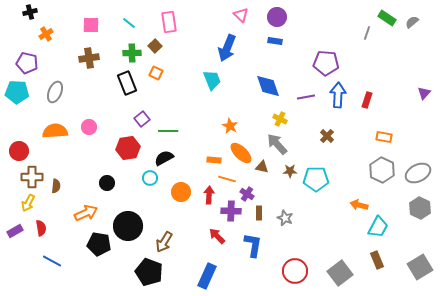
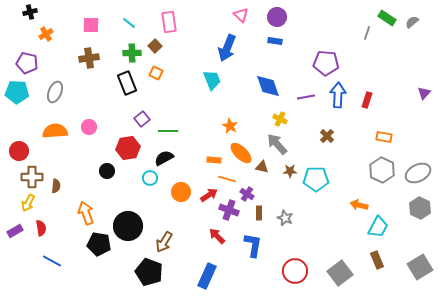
black circle at (107, 183): moved 12 px up
red arrow at (209, 195): rotated 54 degrees clockwise
purple cross at (231, 211): moved 2 px left, 1 px up; rotated 18 degrees clockwise
orange arrow at (86, 213): rotated 85 degrees counterclockwise
